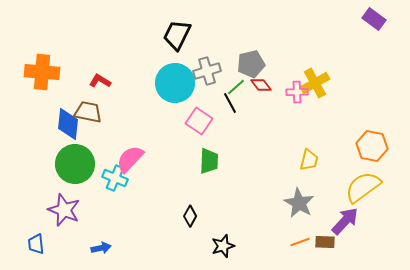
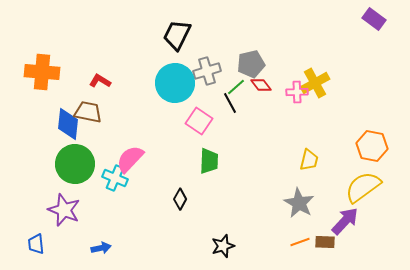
black diamond: moved 10 px left, 17 px up
